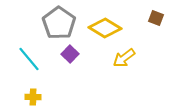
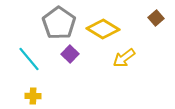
brown square: rotated 28 degrees clockwise
yellow diamond: moved 2 px left, 1 px down
yellow cross: moved 1 px up
